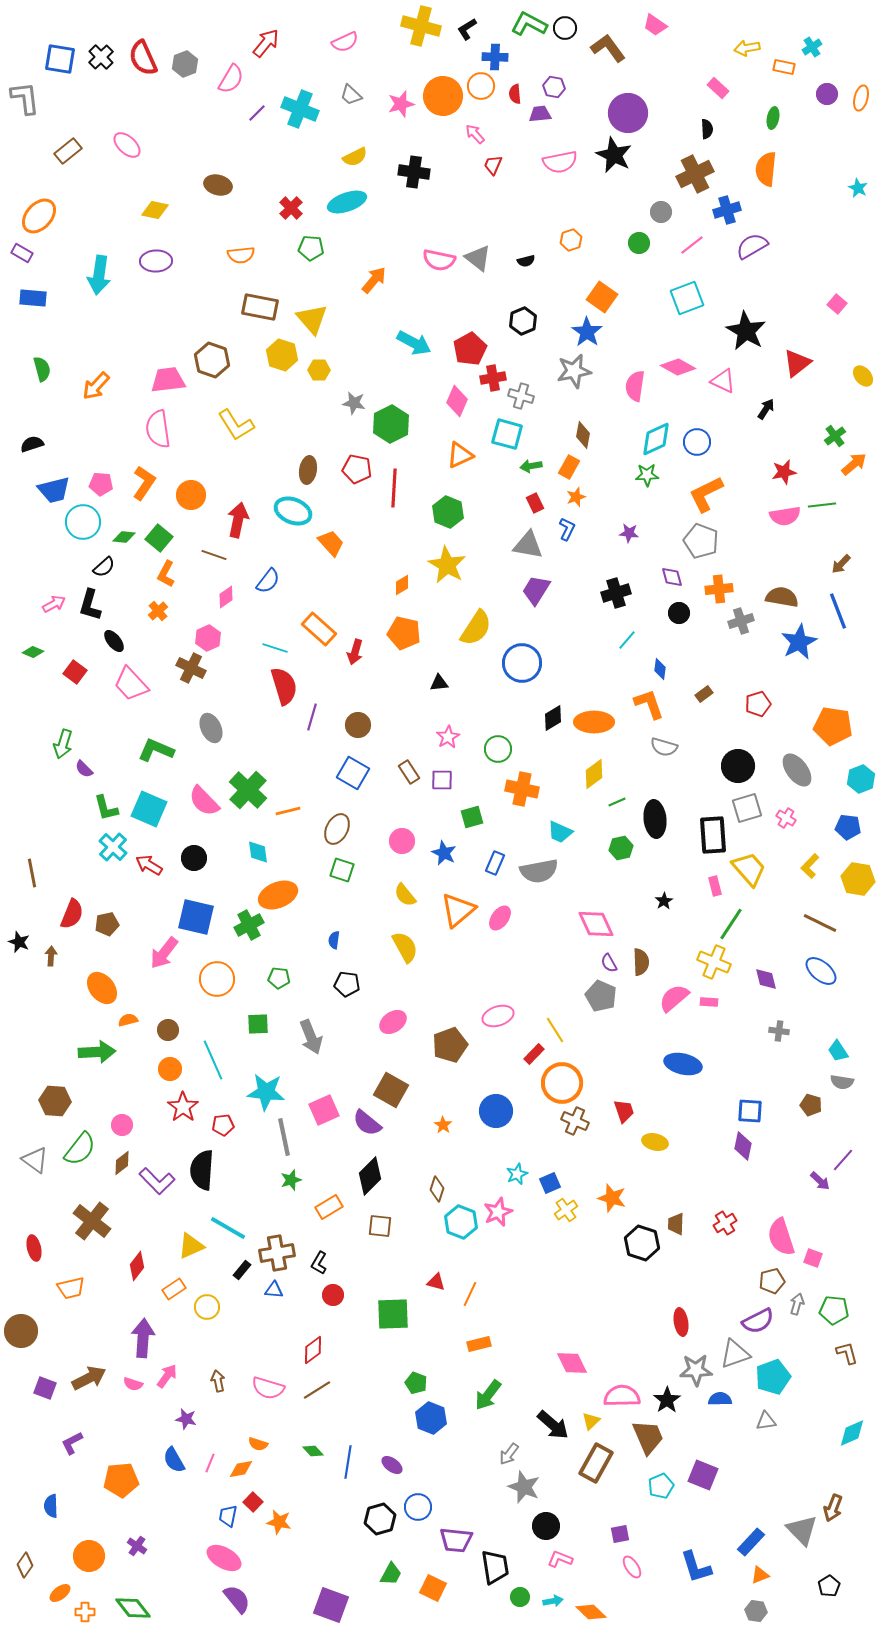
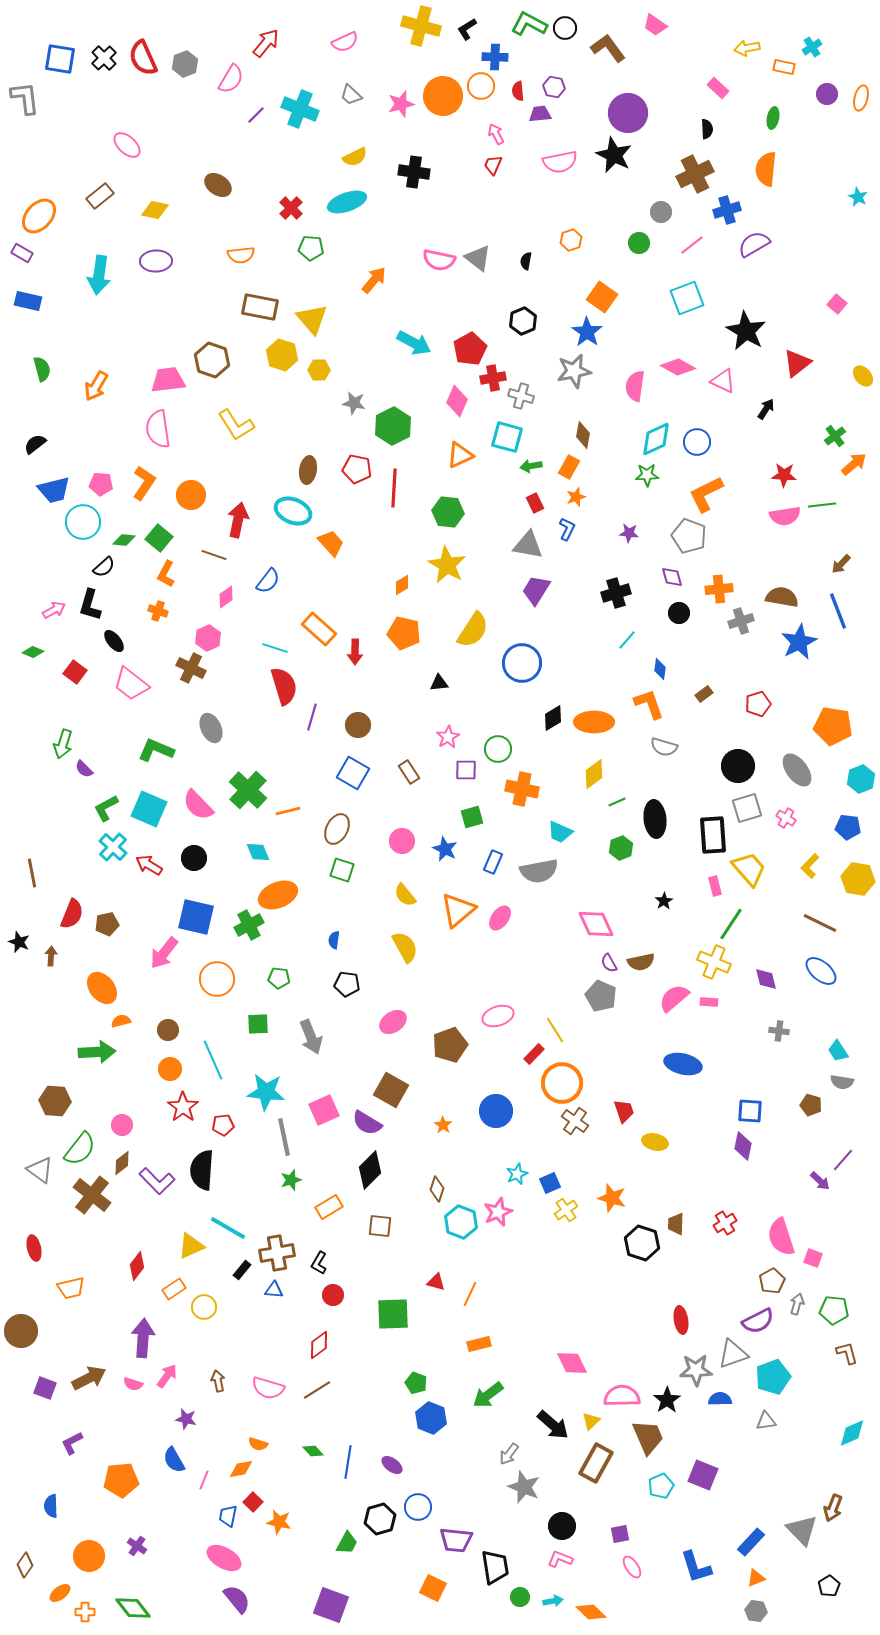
black cross at (101, 57): moved 3 px right, 1 px down
red semicircle at (515, 94): moved 3 px right, 3 px up
purple line at (257, 113): moved 1 px left, 2 px down
pink arrow at (475, 134): moved 21 px right; rotated 15 degrees clockwise
brown rectangle at (68, 151): moved 32 px right, 45 px down
brown ellipse at (218, 185): rotated 20 degrees clockwise
cyan star at (858, 188): moved 9 px down
purple semicircle at (752, 246): moved 2 px right, 2 px up
black semicircle at (526, 261): rotated 114 degrees clockwise
blue rectangle at (33, 298): moved 5 px left, 3 px down; rotated 8 degrees clockwise
orange arrow at (96, 386): rotated 12 degrees counterclockwise
green hexagon at (391, 424): moved 2 px right, 2 px down
cyan square at (507, 434): moved 3 px down
black semicircle at (32, 444): moved 3 px right; rotated 20 degrees counterclockwise
red star at (784, 472): moved 3 px down; rotated 15 degrees clockwise
green hexagon at (448, 512): rotated 16 degrees counterclockwise
green diamond at (124, 537): moved 3 px down
gray pentagon at (701, 541): moved 12 px left, 5 px up
pink arrow at (54, 604): moved 6 px down
orange cross at (158, 611): rotated 30 degrees counterclockwise
yellow semicircle at (476, 628): moved 3 px left, 2 px down
red arrow at (355, 652): rotated 15 degrees counterclockwise
pink trapezoid at (131, 684): rotated 9 degrees counterclockwise
purple square at (442, 780): moved 24 px right, 10 px up
pink semicircle at (204, 801): moved 6 px left, 4 px down
green L-shape at (106, 808): rotated 76 degrees clockwise
green hexagon at (621, 848): rotated 10 degrees counterclockwise
cyan diamond at (258, 852): rotated 15 degrees counterclockwise
blue star at (444, 853): moved 1 px right, 4 px up
blue rectangle at (495, 863): moved 2 px left, 1 px up
brown semicircle at (641, 962): rotated 80 degrees clockwise
orange semicircle at (128, 1020): moved 7 px left, 1 px down
brown cross at (575, 1121): rotated 12 degrees clockwise
purple semicircle at (367, 1123): rotated 8 degrees counterclockwise
gray triangle at (35, 1160): moved 5 px right, 10 px down
black diamond at (370, 1176): moved 6 px up
brown cross at (92, 1221): moved 26 px up
brown pentagon at (772, 1281): rotated 15 degrees counterclockwise
yellow circle at (207, 1307): moved 3 px left
red ellipse at (681, 1322): moved 2 px up
red diamond at (313, 1350): moved 6 px right, 5 px up
gray triangle at (735, 1354): moved 2 px left
green arrow at (488, 1395): rotated 16 degrees clockwise
pink line at (210, 1463): moved 6 px left, 17 px down
black circle at (546, 1526): moved 16 px right
green trapezoid at (391, 1574): moved 44 px left, 31 px up
orange triangle at (760, 1575): moved 4 px left, 3 px down
